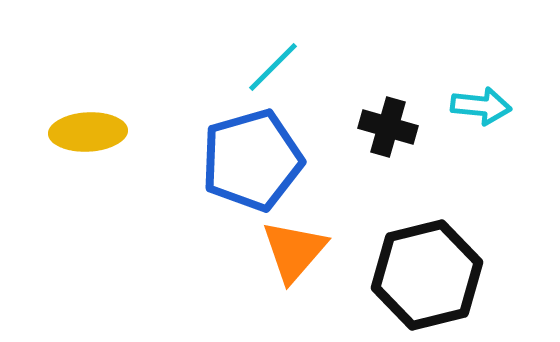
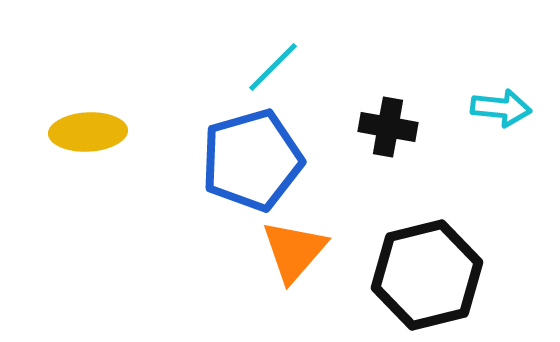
cyan arrow: moved 20 px right, 2 px down
black cross: rotated 6 degrees counterclockwise
